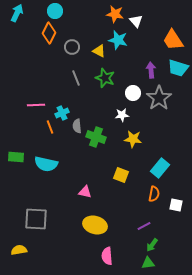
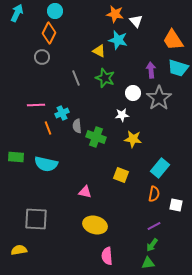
gray circle: moved 30 px left, 10 px down
orange line: moved 2 px left, 1 px down
purple line: moved 10 px right
